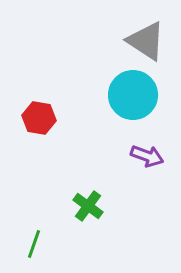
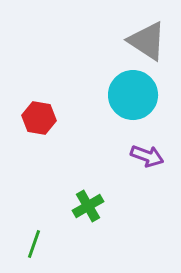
gray triangle: moved 1 px right
green cross: rotated 24 degrees clockwise
